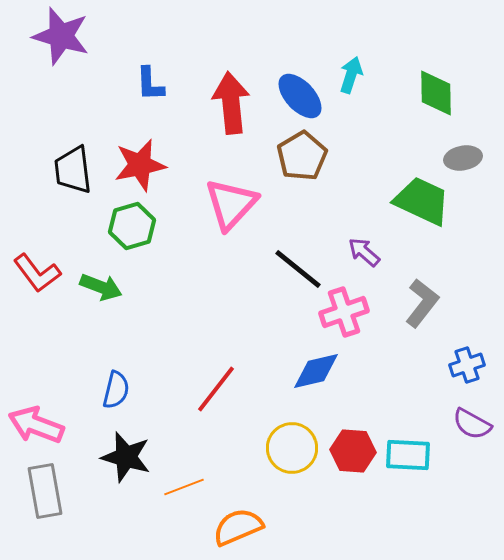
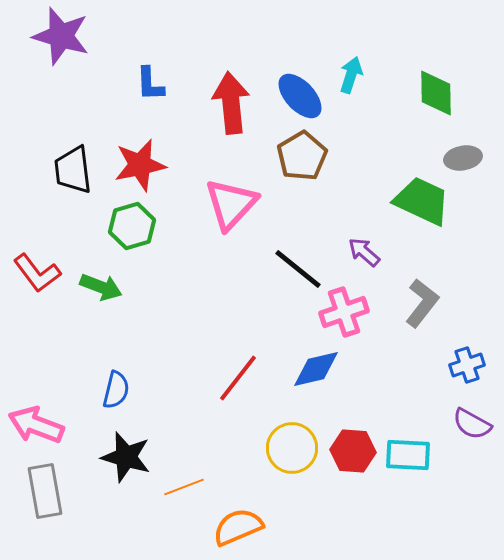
blue diamond: moved 2 px up
red line: moved 22 px right, 11 px up
